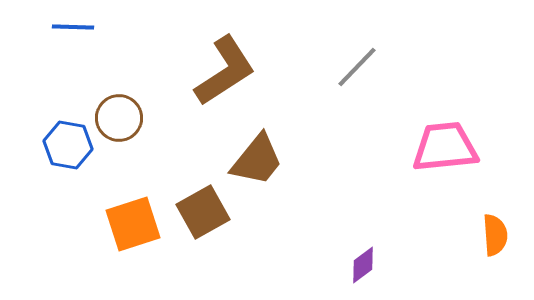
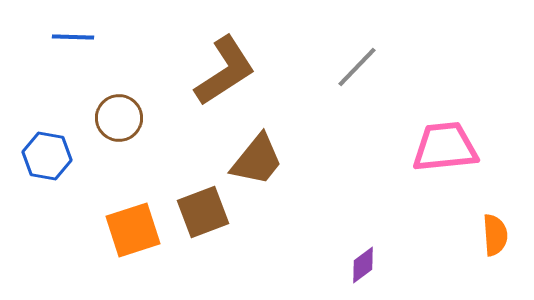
blue line: moved 10 px down
blue hexagon: moved 21 px left, 11 px down
brown square: rotated 8 degrees clockwise
orange square: moved 6 px down
